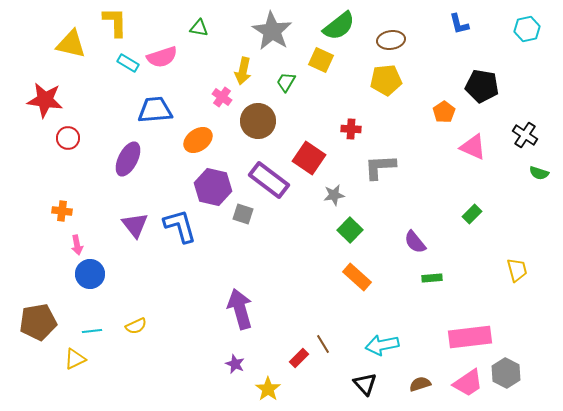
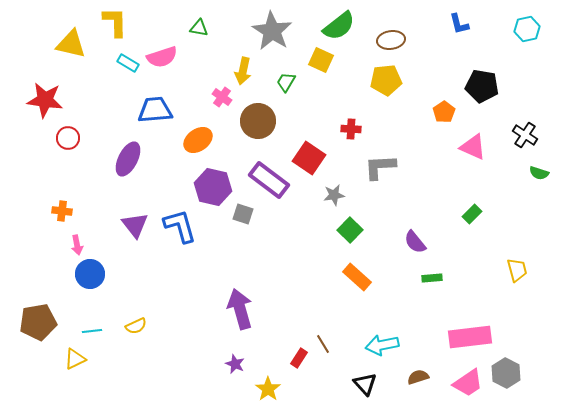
red rectangle at (299, 358): rotated 12 degrees counterclockwise
brown semicircle at (420, 384): moved 2 px left, 7 px up
